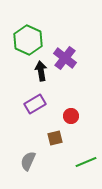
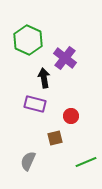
black arrow: moved 3 px right, 7 px down
purple rectangle: rotated 45 degrees clockwise
